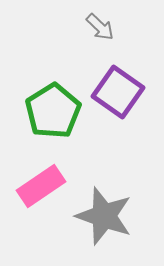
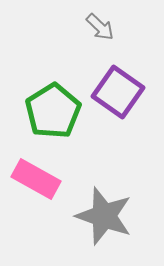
pink rectangle: moved 5 px left, 7 px up; rotated 63 degrees clockwise
